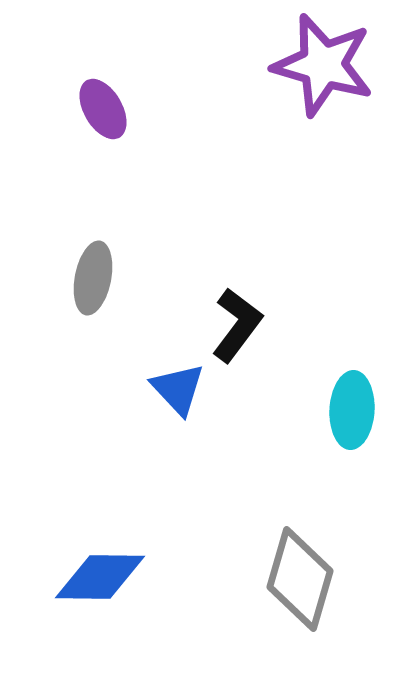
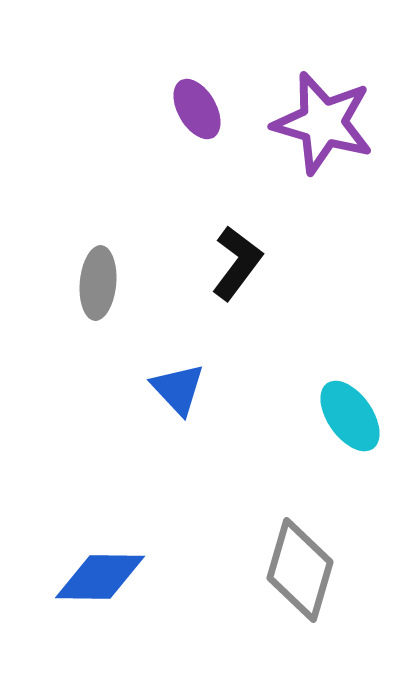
purple star: moved 58 px down
purple ellipse: moved 94 px right
gray ellipse: moved 5 px right, 5 px down; rotated 6 degrees counterclockwise
black L-shape: moved 62 px up
cyan ellipse: moved 2 px left, 6 px down; rotated 38 degrees counterclockwise
gray diamond: moved 9 px up
